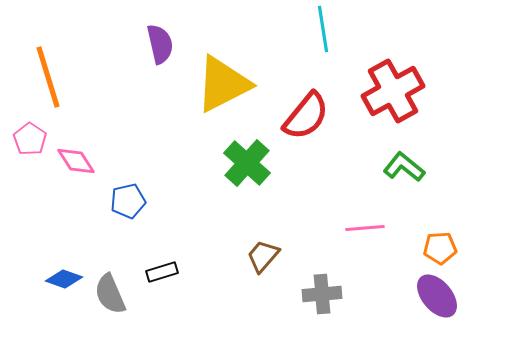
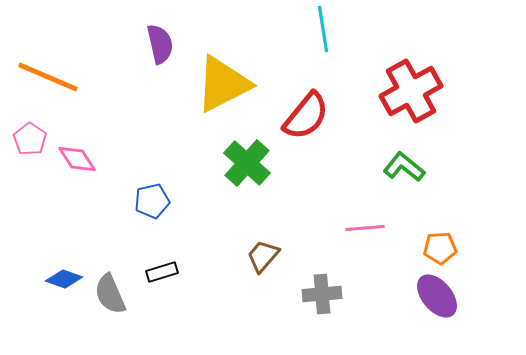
orange line: rotated 50 degrees counterclockwise
red cross: moved 18 px right
pink diamond: moved 1 px right, 2 px up
blue pentagon: moved 24 px right
